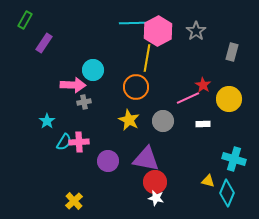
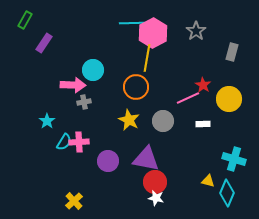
pink hexagon: moved 5 px left, 2 px down
